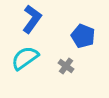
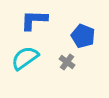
blue L-shape: moved 2 px right, 1 px down; rotated 124 degrees counterclockwise
gray cross: moved 1 px right, 4 px up
